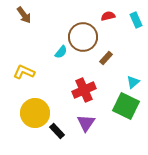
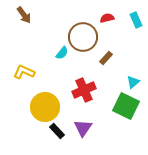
red semicircle: moved 1 px left, 2 px down
cyan semicircle: moved 1 px right, 1 px down
yellow circle: moved 10 px right, 6 px up
purple triangle: moved 3 px left, 5 px down
